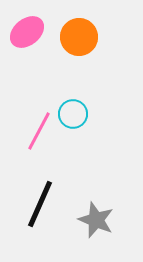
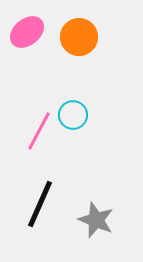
cyan circle: moved 1 px down
